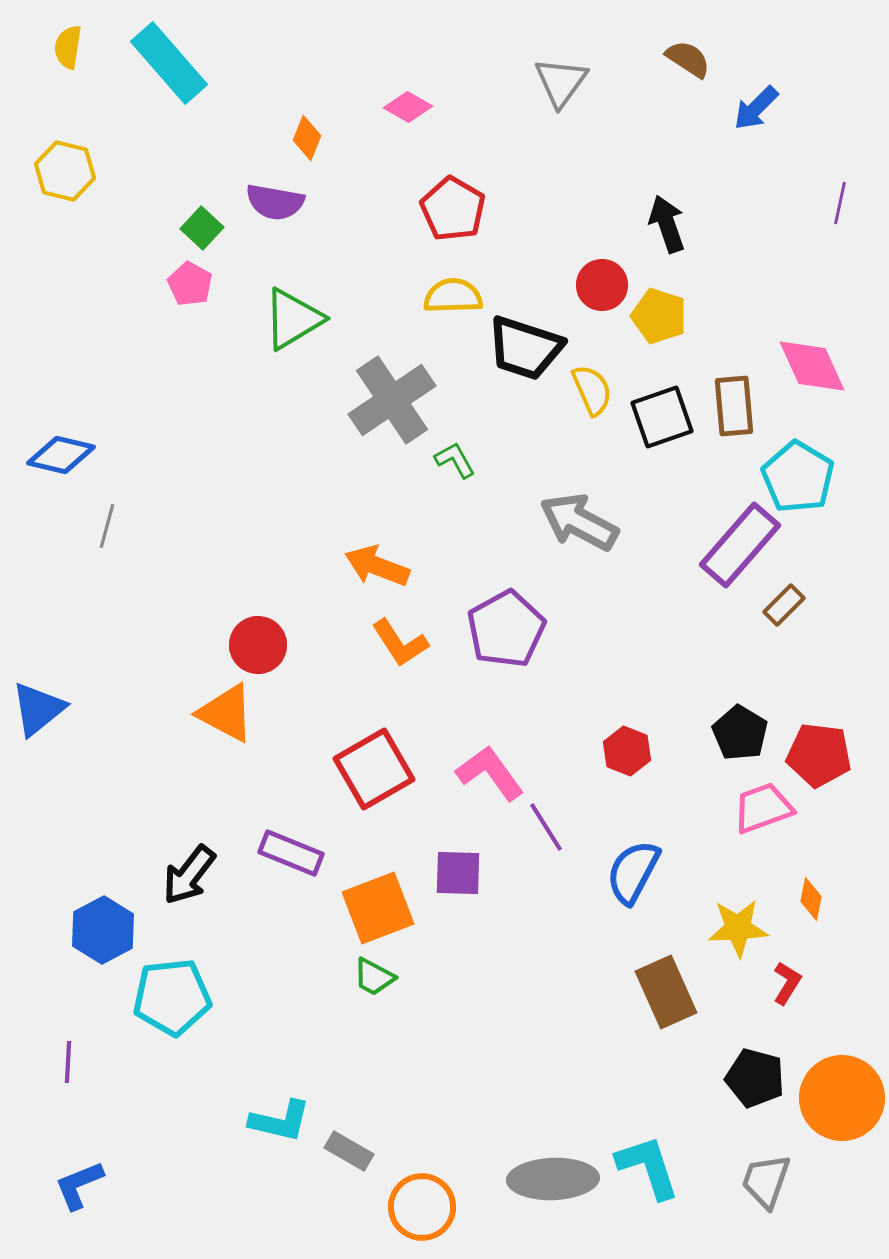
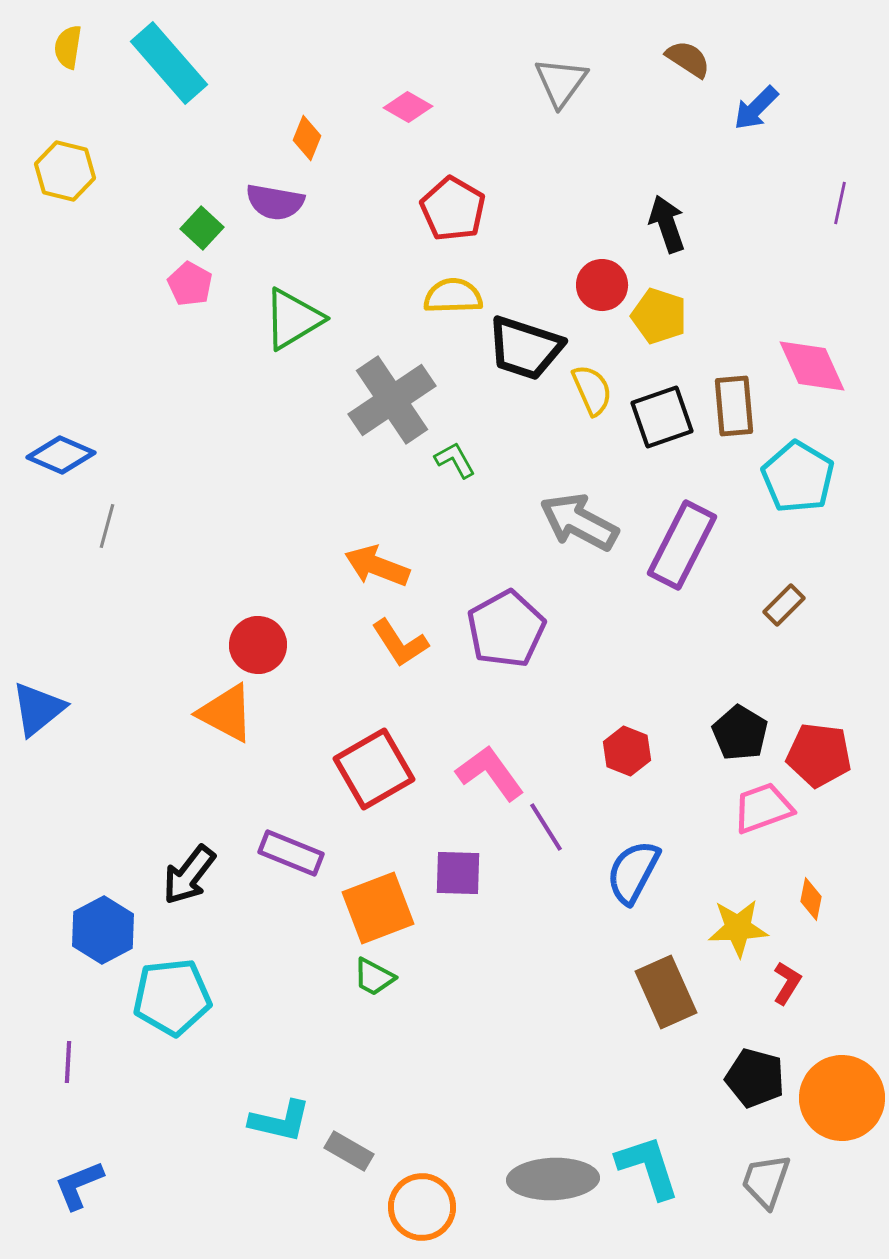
blue diamond at (61, 455): rotated 10 degrees clockwise
purple rectangle at (740, 545): moved 58 px left; rotated 14 degrees counterclockwise
